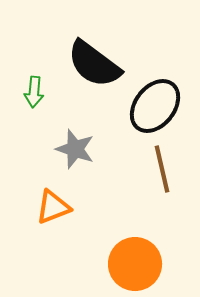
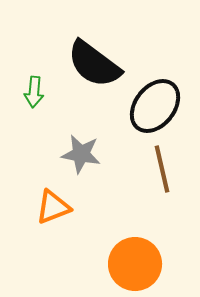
gray star: moved 6 px right, 5 px down; rotated 9 degrees counterclockwise
